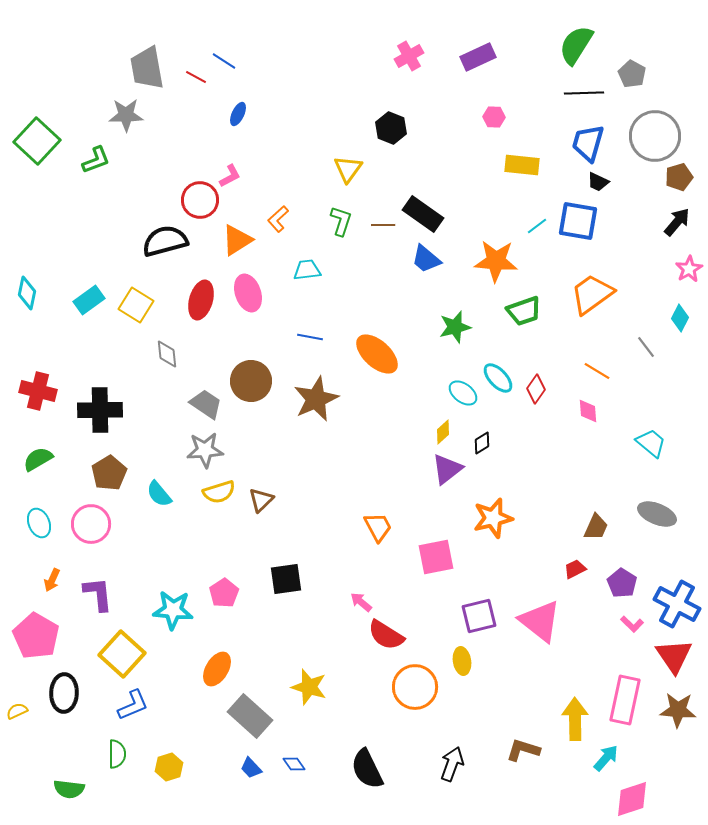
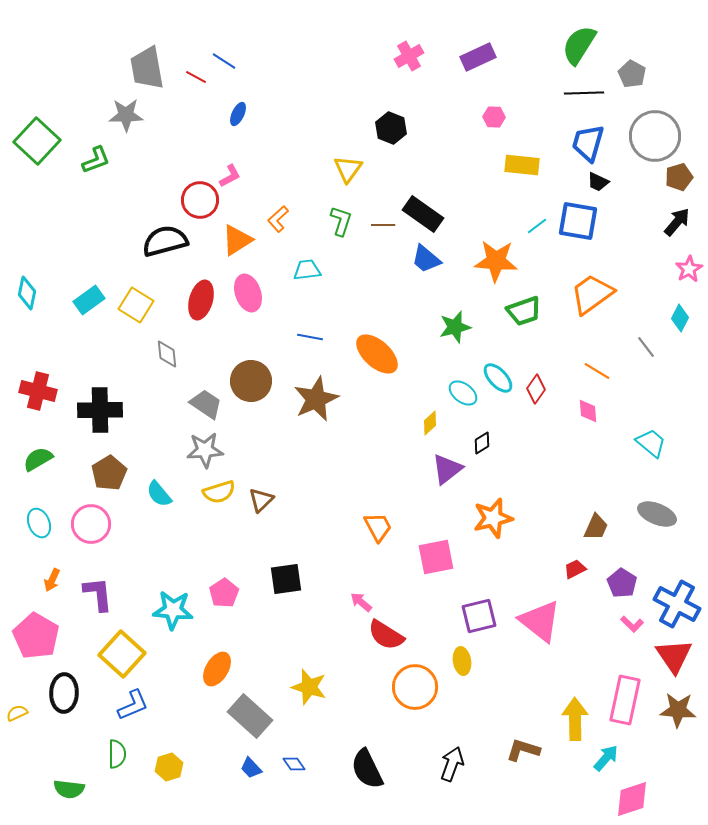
green semicircle at (576, 45): moved 3 px right
yellow diamond at (443, 432): moved 13 px left, 9 px up
yellow semicircle at (17, 711): moved 2 px down
